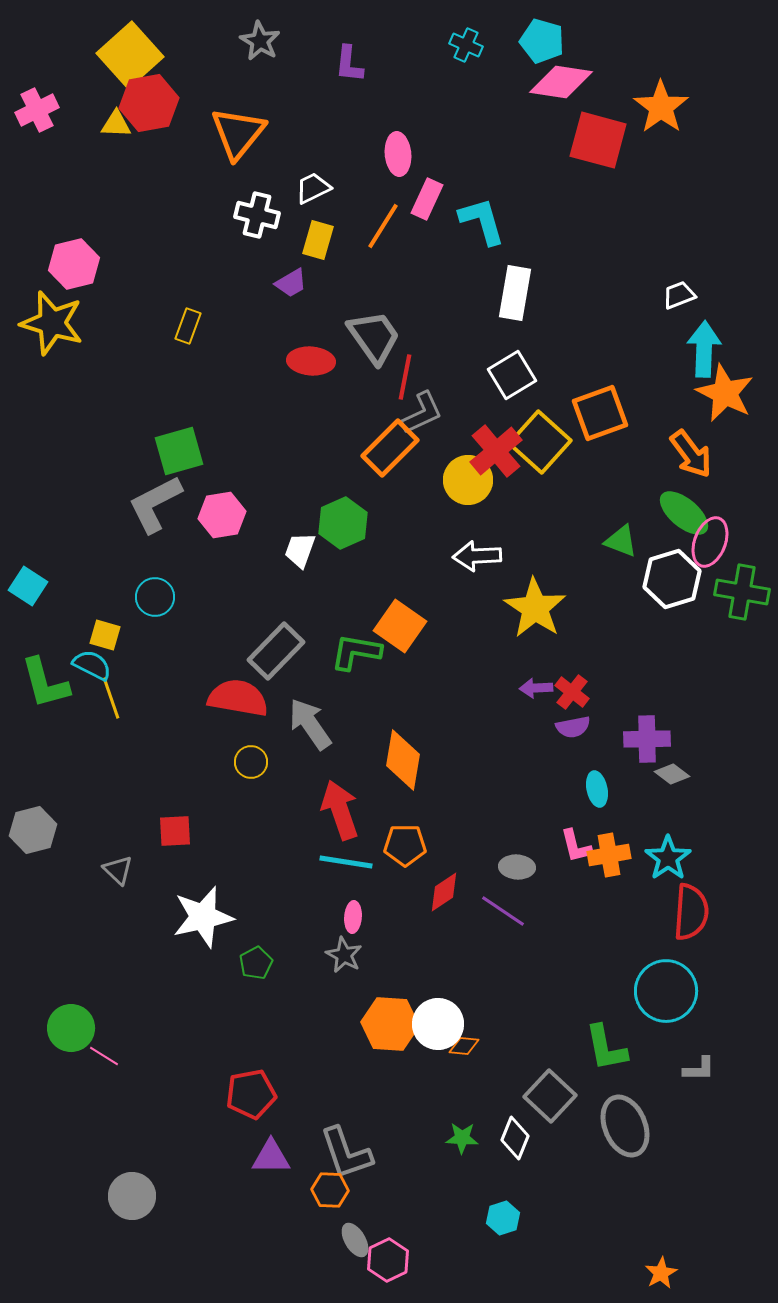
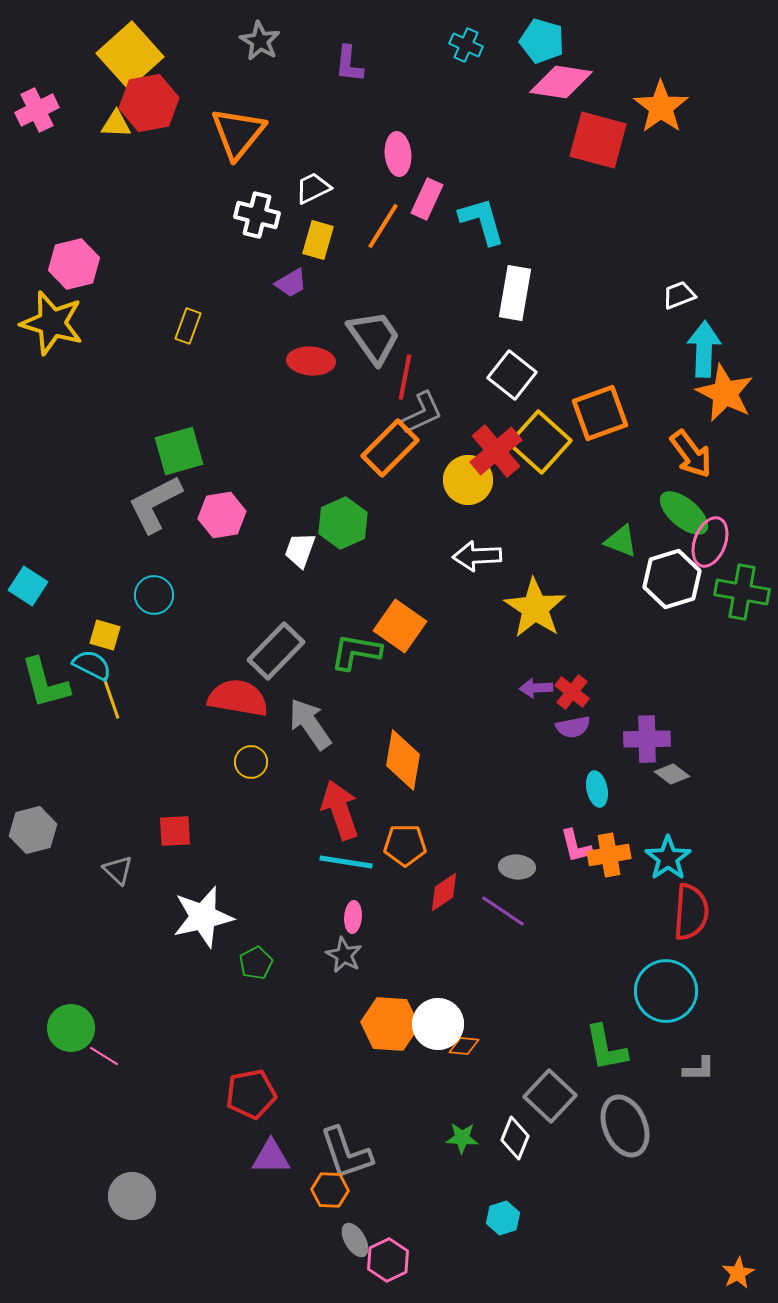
white square at (512, 375): rotated 21 degrees counterclockwise
cyan circle at (155, 597): moved 1 px left, 2 px up
orange star at (661, 1273): moved 77 px right
